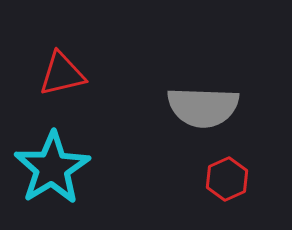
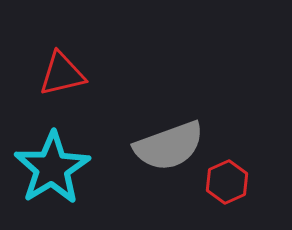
gray semicircle: moved 34 px left, 39 px down; rotated 22 degrees counterclockwise
red hexagon: moved 3 px down
